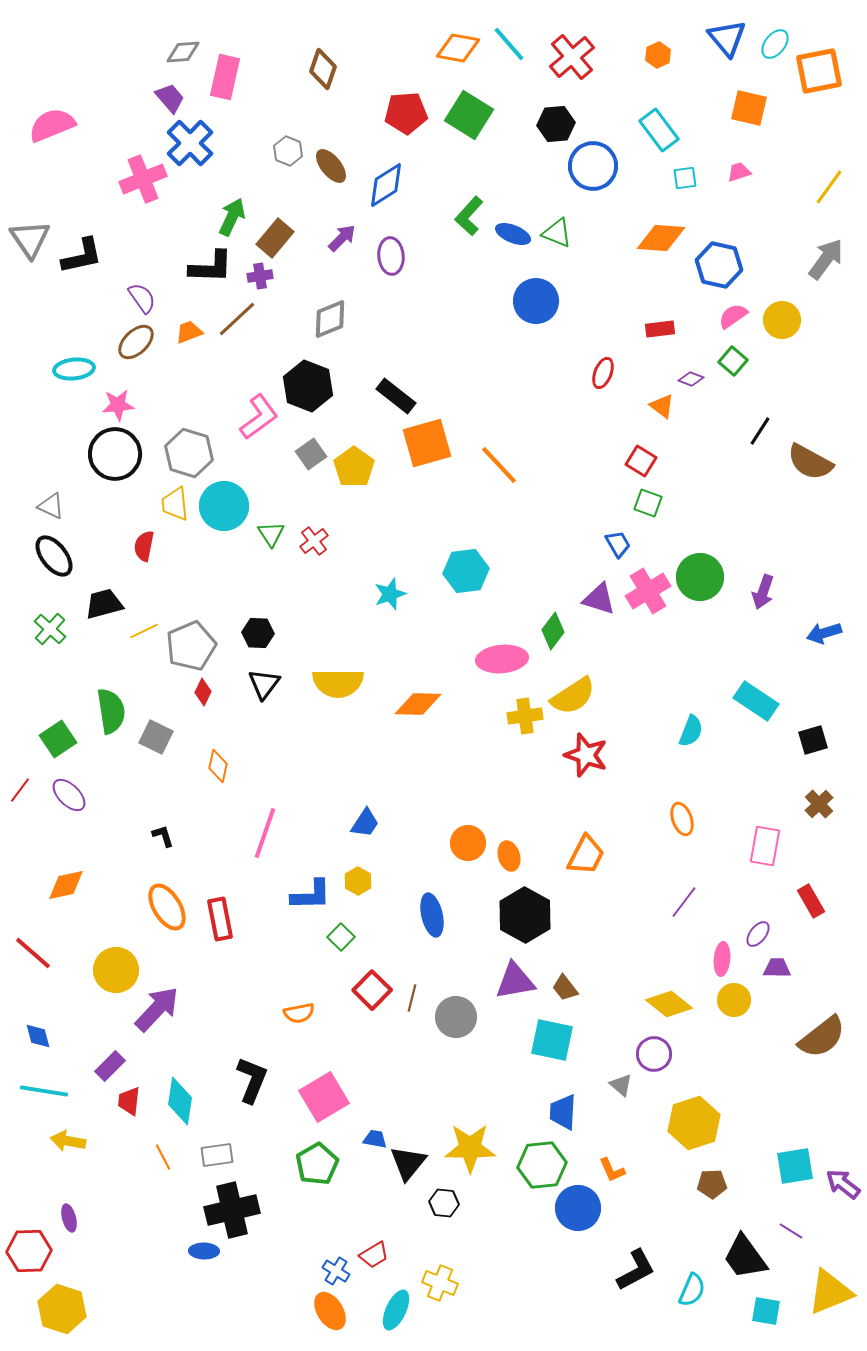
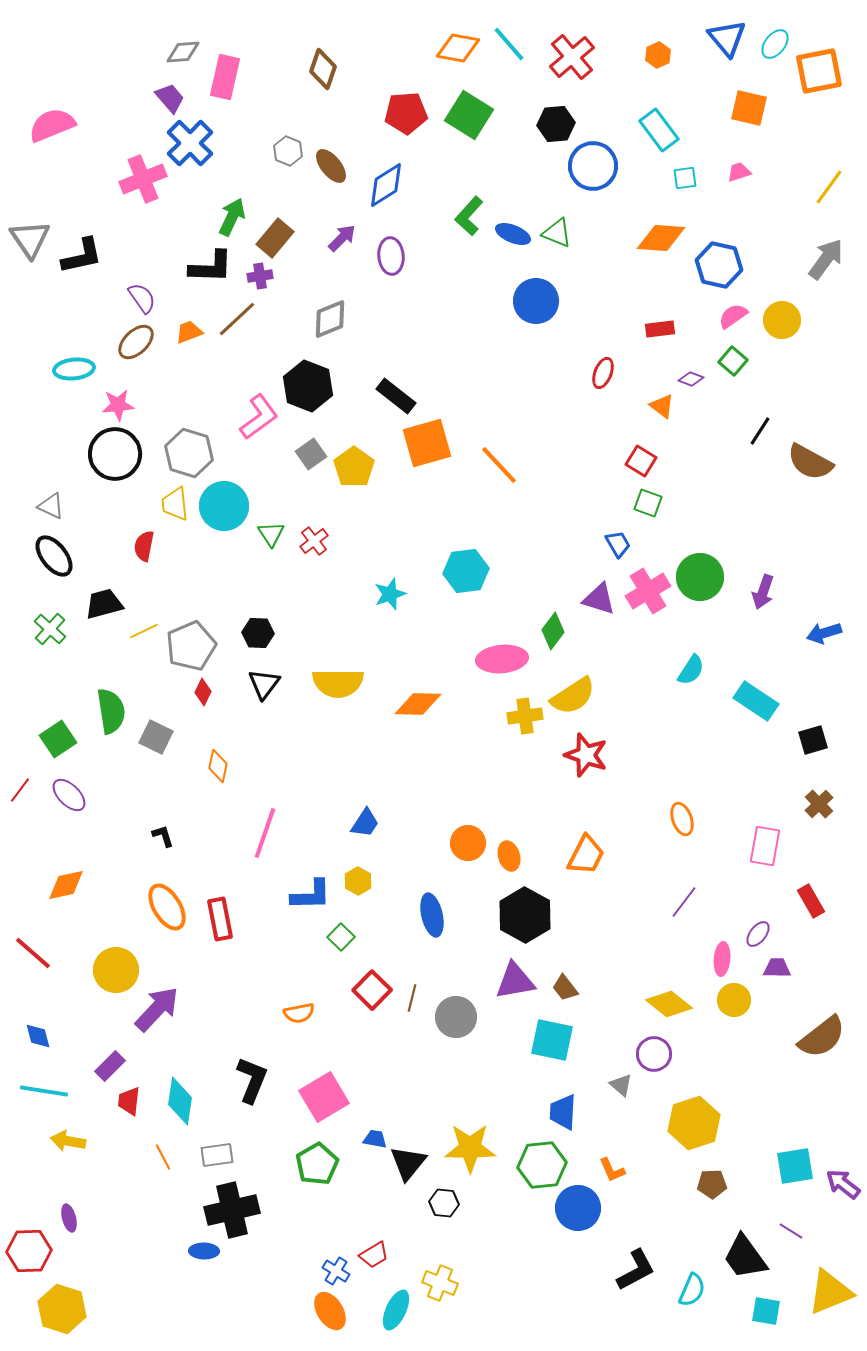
cyan semicircle at (691, 731): moved 61 px up; rotated 12 degrees clockwise
